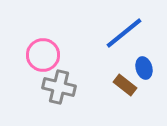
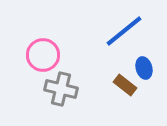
blue line: moved 2 px up
gray cross: moved 2 px right, 2 px down
